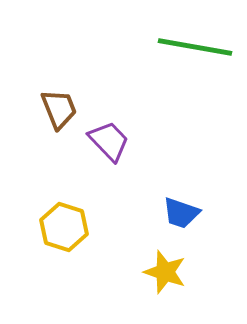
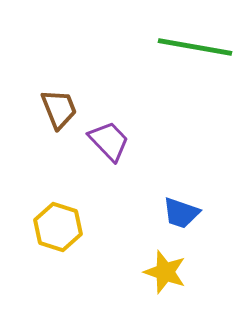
yellow hexagon: moved 6 px left
